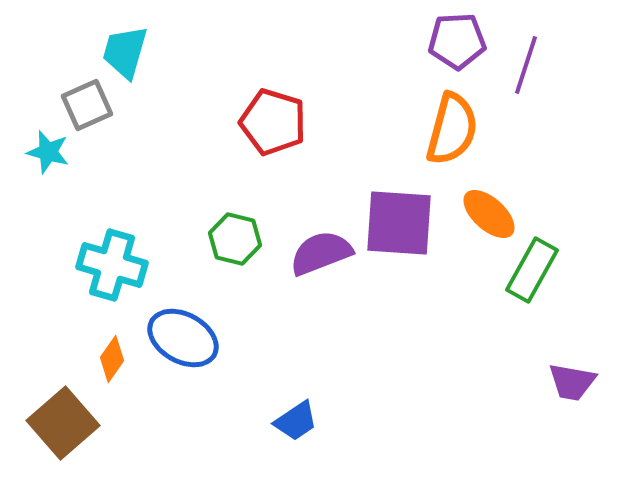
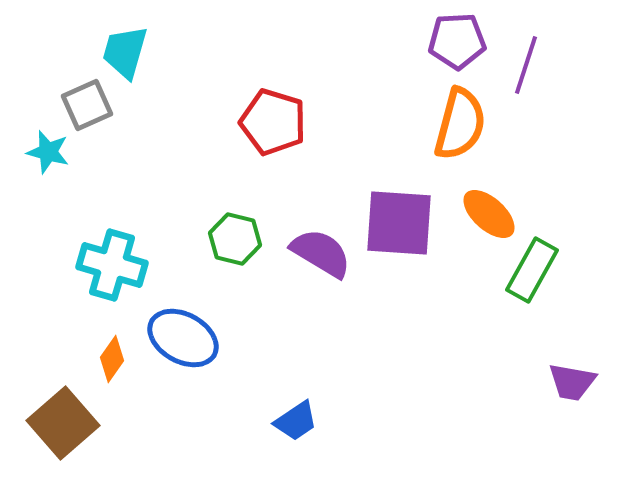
orange semicircle: moved 8 px right, 5 px up
purple semicircle: rotated 52 degrees clockwise
